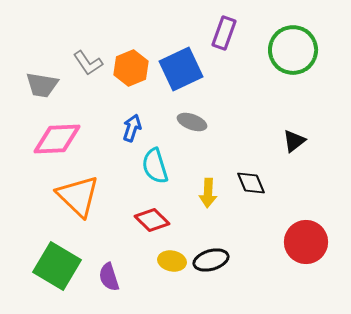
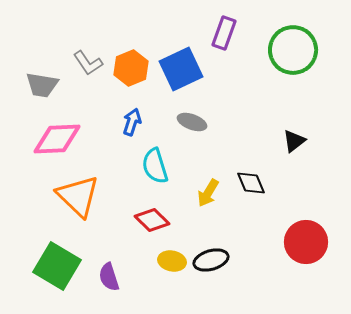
blue arrow: moved 6 px up
yellow arrow: rotated 28 degrees clockwise
